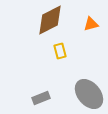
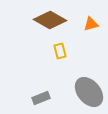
brown diamond: rotated 56 degrees clockwise
gray ellipse: moved 2 px up
